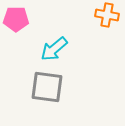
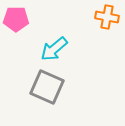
orange cross: moved 2 px down
gray square: rotated 16 degrees clockwise
